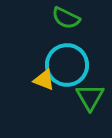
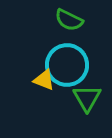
green semicircle: moved 3 px right, 2 px down
green triangle: moved 3 px left, 1 px down
